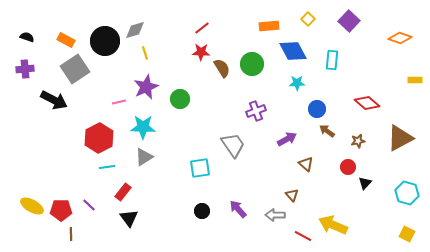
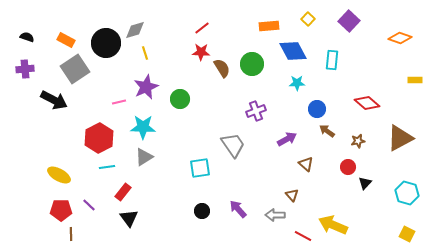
black circle at (105, 41): moved 1 px right, 2 px down
yellow ellipse at (32, 206): moved 27 px right, 31 px up
